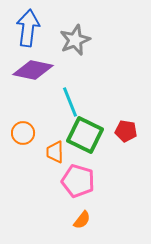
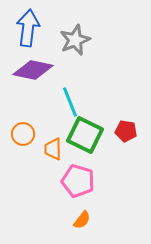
orange circle: moved 1 px down
orange trapezoid: moved 2 px left, 3 px up
